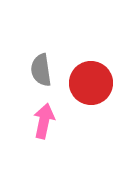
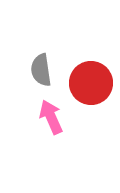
pink arrow: moved 7 px right, 4 px up; rotated 36 degrees counterclockwise
